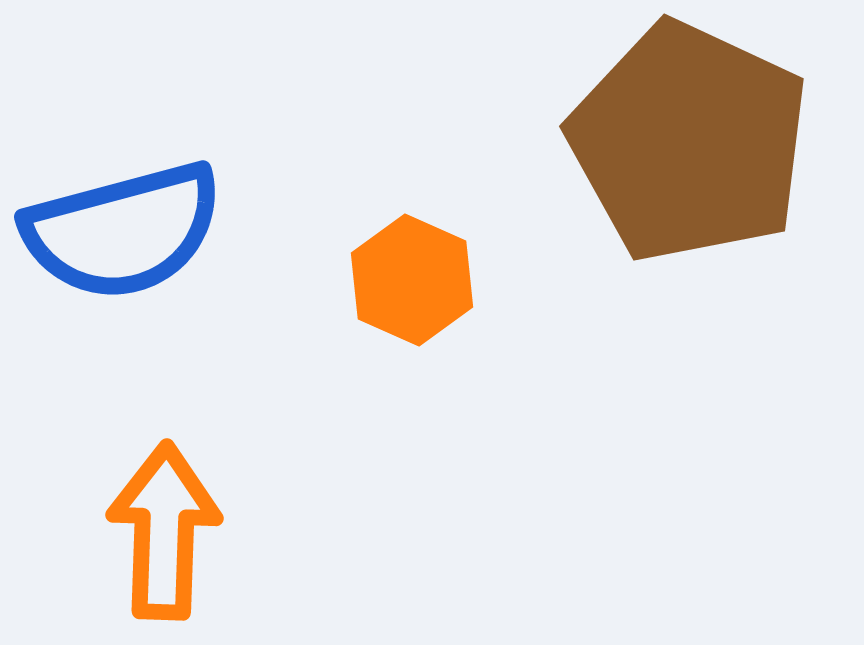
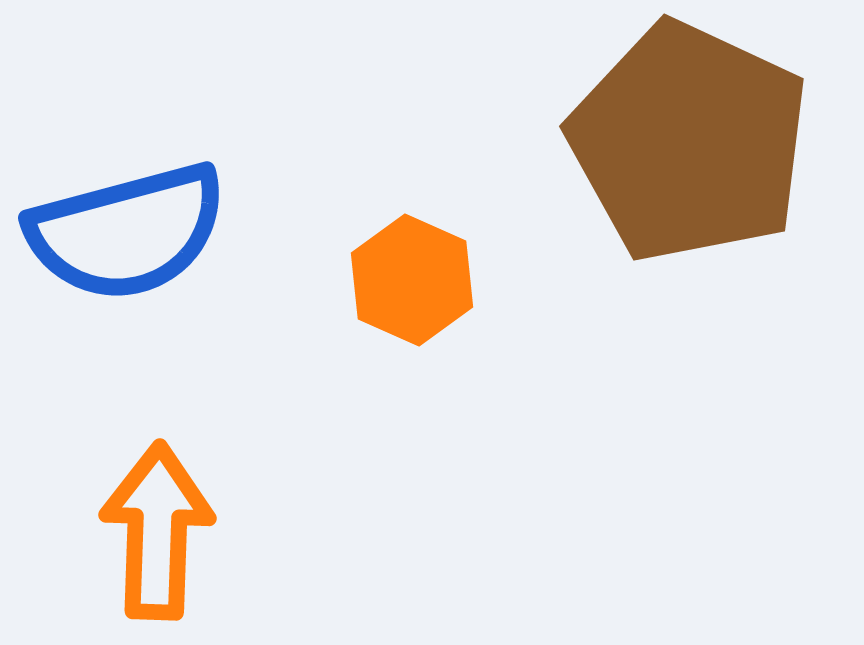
blue semicircle: moved 4 px right, 1 px down
orange arrow: moved 7 px left
